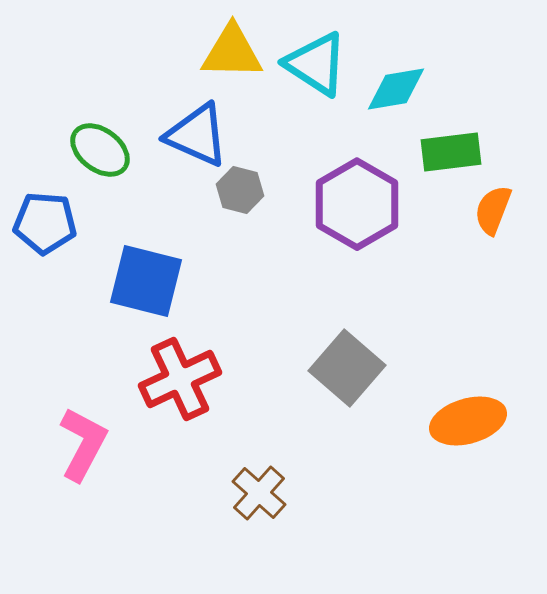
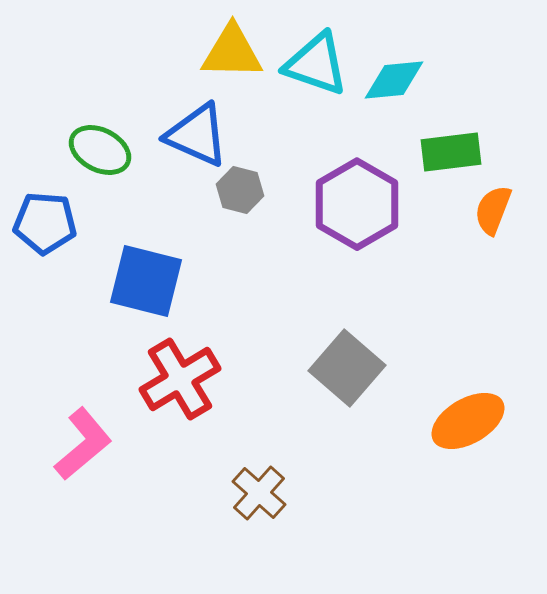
cyan triangle: rotated 14 degrees counterclockwise
cyan diamond: moved 2 px left, 9 px up; rotated 4 degrees clockwise
green ellipse: rotated 10 degrees counterclockwise
red cross: rotated 6 degrees counterclockwise
orange ellipse: rotated 14 degrees counterclockwise
pink L-shape: rotated 22 degrees clockwise
